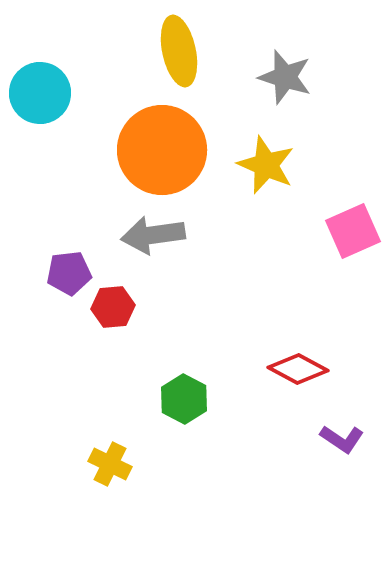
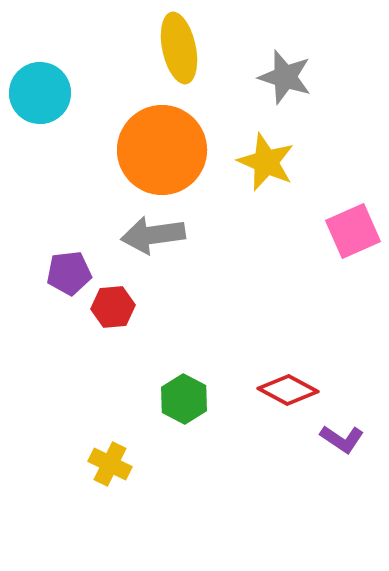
yellow ellipse: moved 3 px up
yellow star: moved 3 px up
red diamond: moved 10 px left, 21 px down
